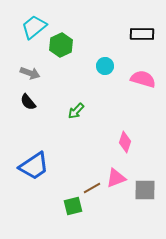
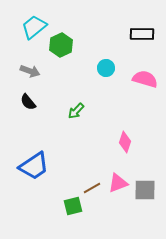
cyan circle: moved 1 px right, 2 px down
gray arrow: moved 2 px up
pink semicircle: moved 2 px right
pink triangle: moved 2 px right, 5 px down
